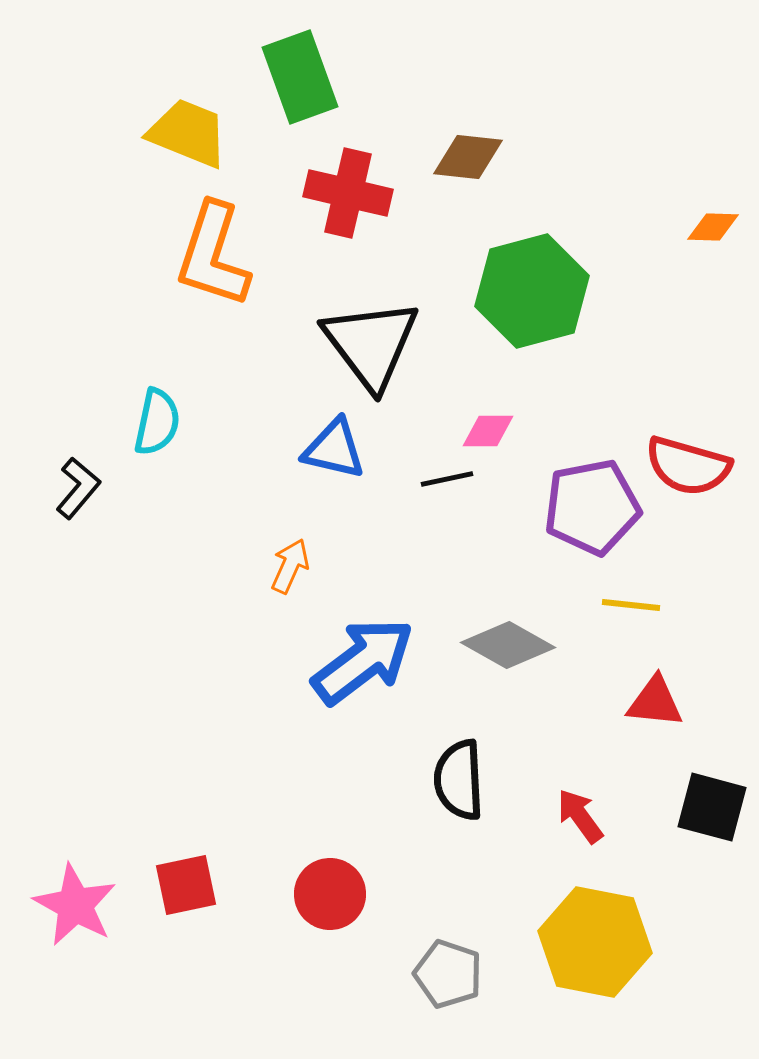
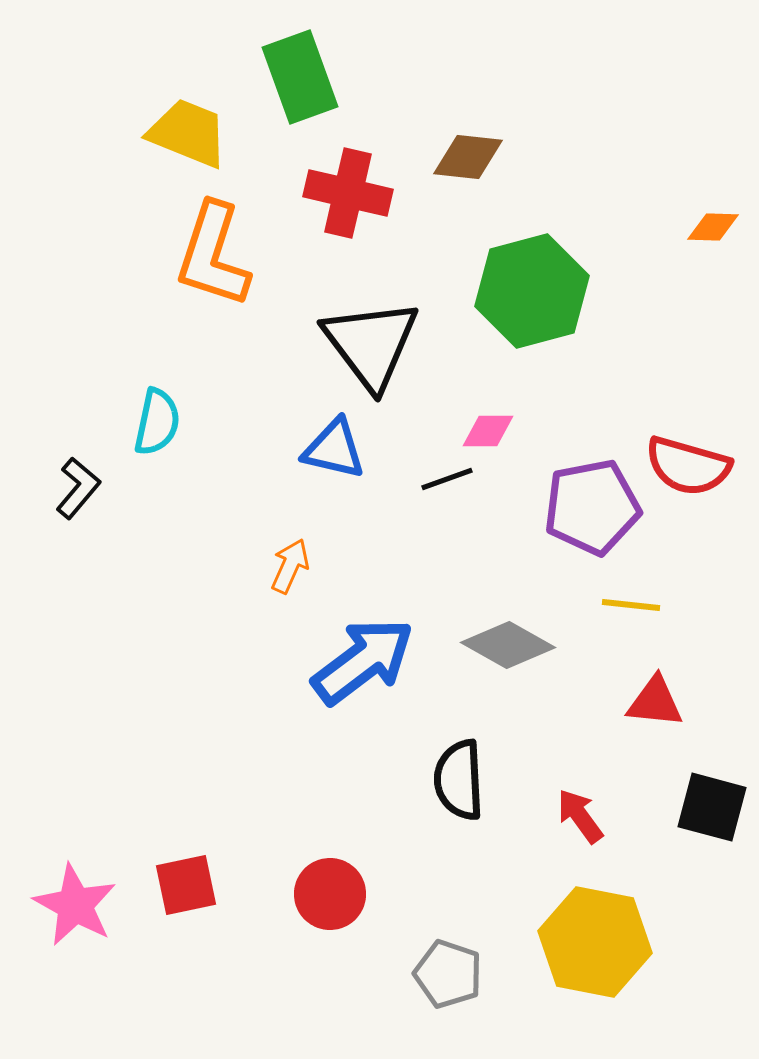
black line: rotated 8 degrees counterclockwise
